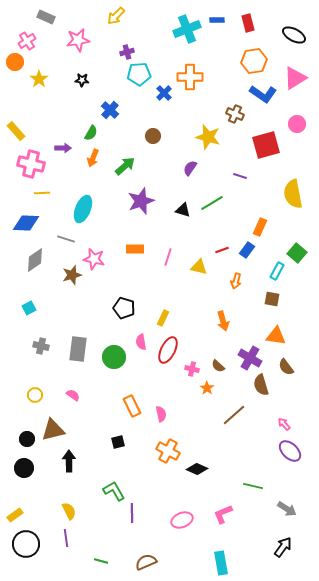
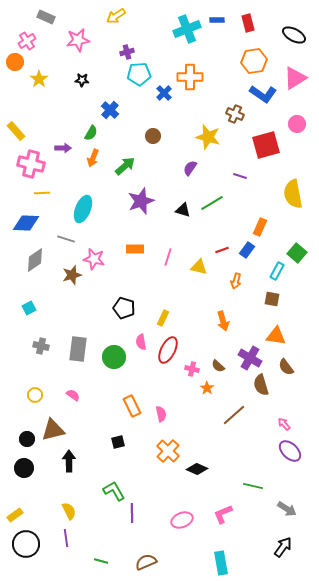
yellow arrow at (116, 16): rotated 12 degrees clockwise
orange cross at (168, 451): rotated 15 degrees clockwise
